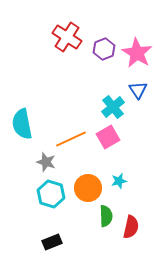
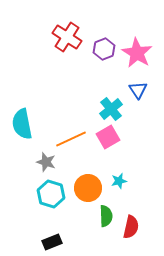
cyan cross: moved 2 px left, 2 px down
